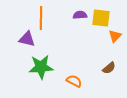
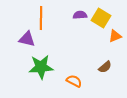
yellow square: rotated 24 degrees clockwise
orange triangle: rotated 24 degrees clockwise
brown semicircle: moved 4 px left, 1 px up
